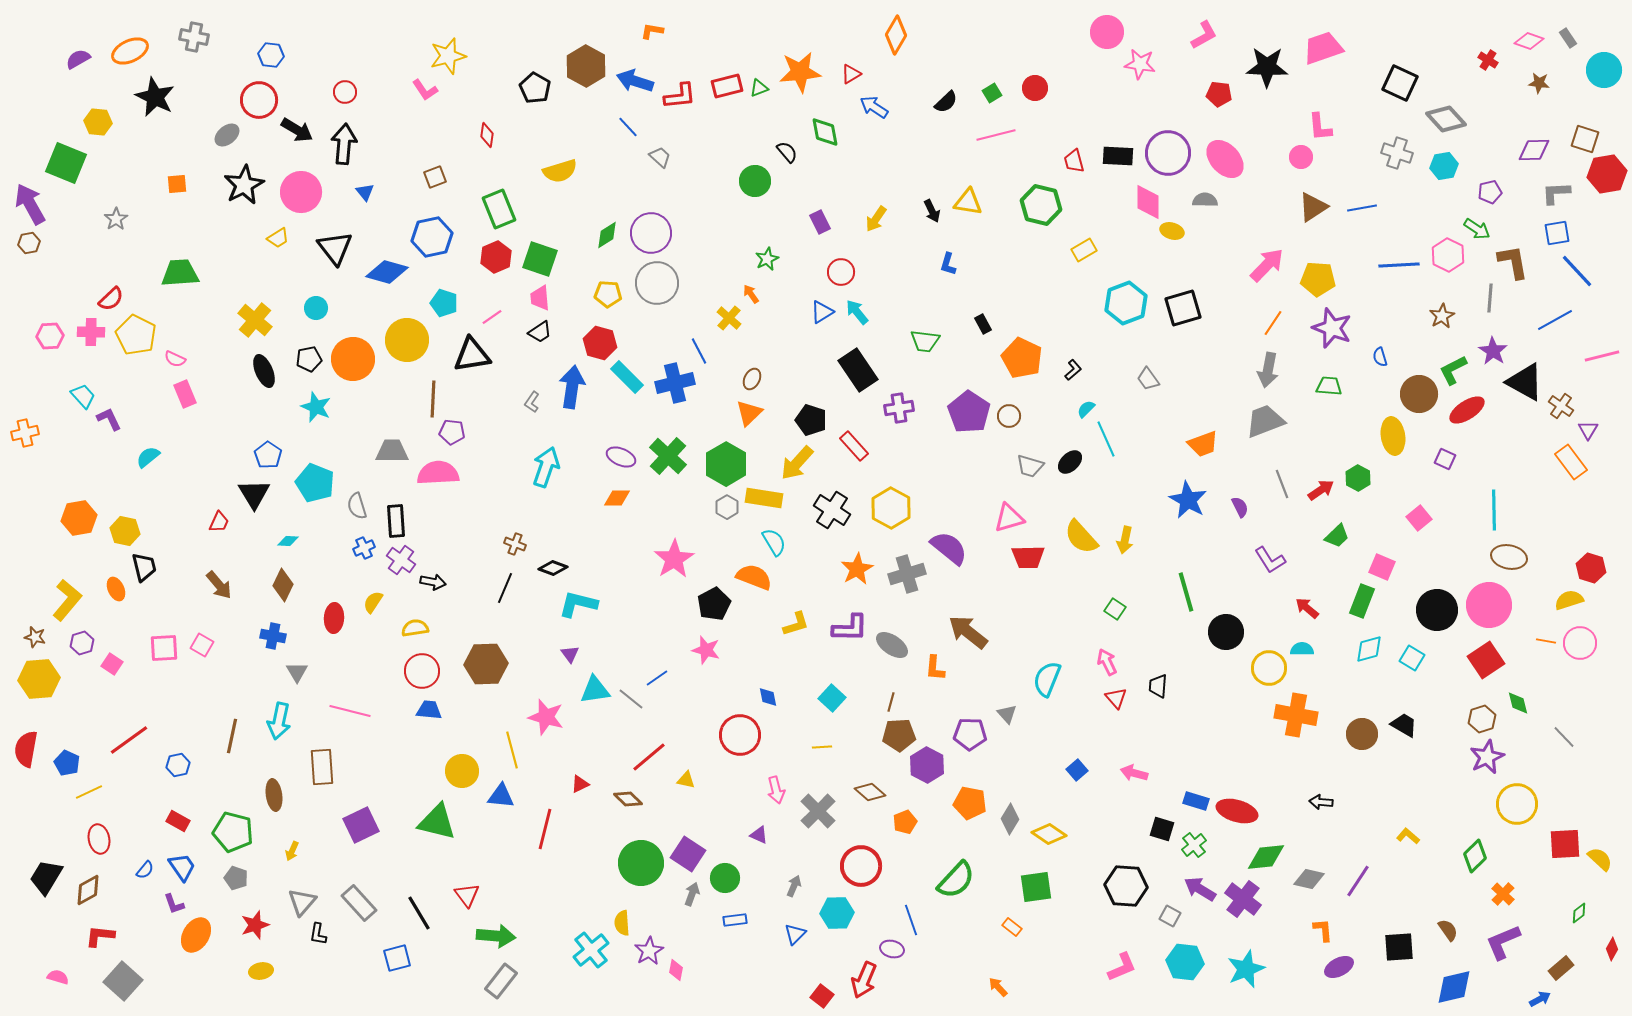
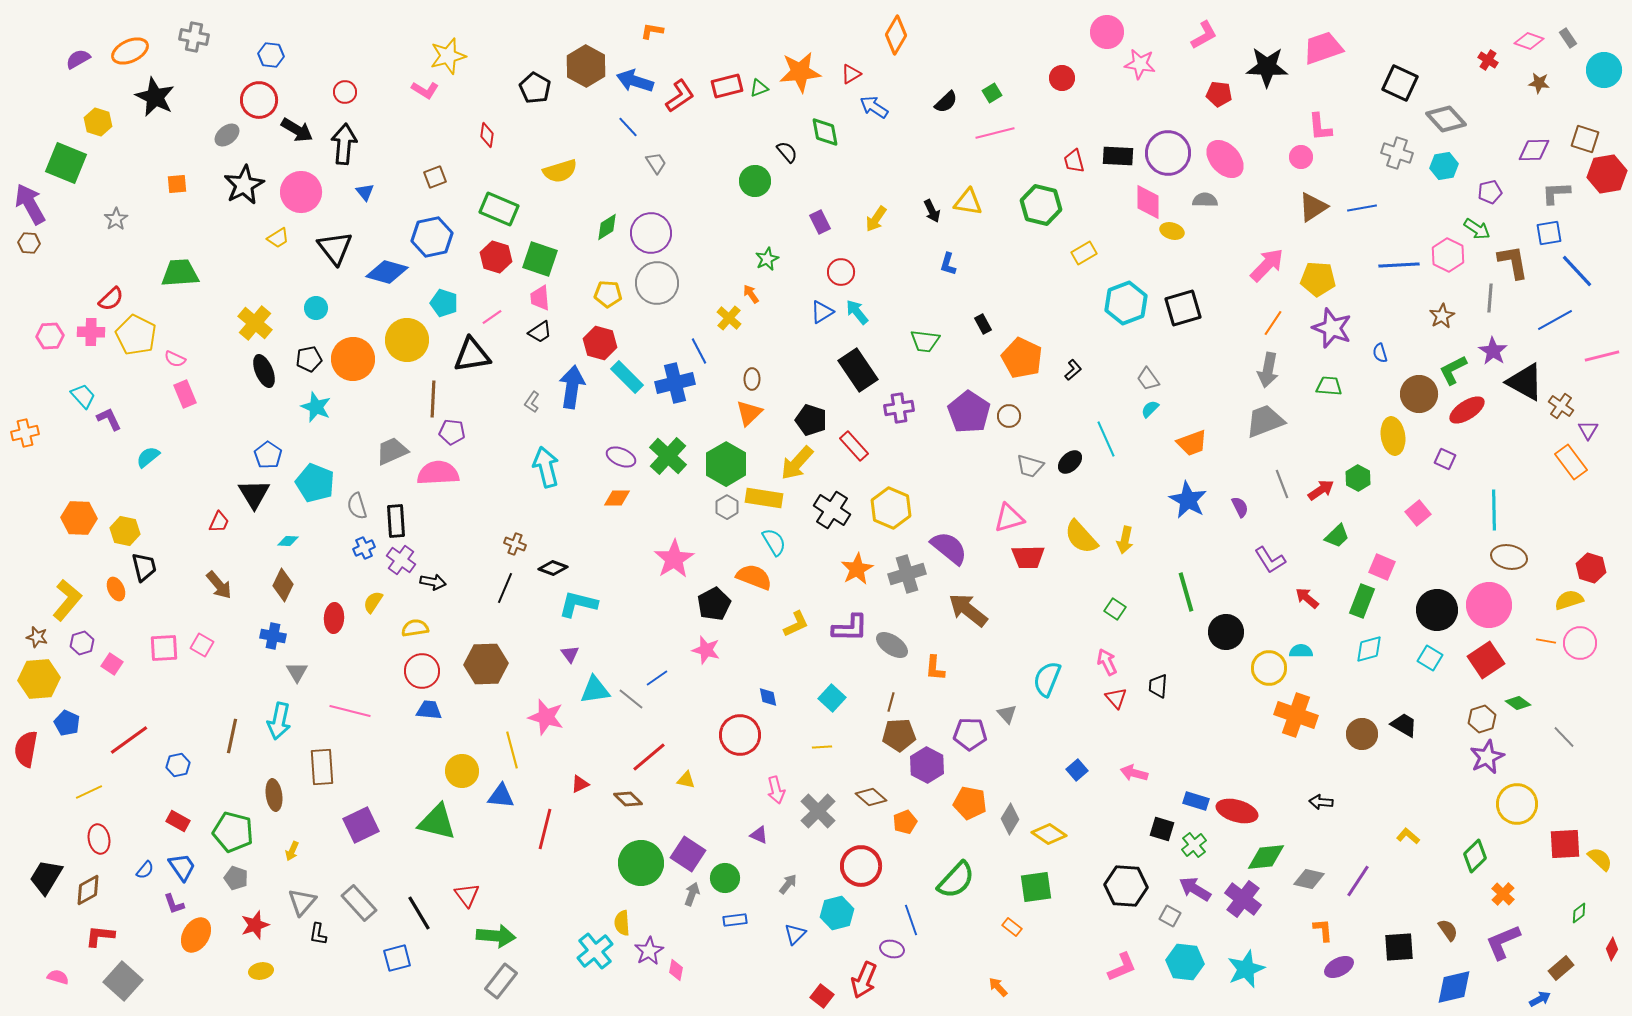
red circle at (1035, 88): moved 27 px right, 10 px up
pink L-shape at (425, 90): rotated 24 degrees counterclockwise
red L-shape at (680, 96): rotated 28 degrees counterclockwise
yellow hexagon at (98, 122): rotated 12 degrees clockwise
pink line at (996, 135): moved 1 px left, 2 px up
gray trapezoid at (660, 157): moved 4 px left, 6 px down; rotated 15 degrees clockwise
green rectangle at (499, 209): rotated 45 degrees counterclockwise
blue square at (1557, 233): moved 8 px left
green diamond at (607, 235): moved 8 px up
brown hexagon at (29, 243): rotated 15 degrees clockwise
yellow rectangle at (1084, 250): moved 3 px down
red hexagon at (496, 257): rotated 20 degrees counterclockwise
yellow cross at (255, 320): moved 3 px down
blue semicircle at (1380, 357): moved 4 px up
brown ellipse at (752, 379): rotated 25 degrees counterclockwise
cyan semicircle at (1086, 409): moved 64 px right
orange trapezoid at (1203, 444): moved 11 px left, 1 px up
gray trapezoid at (392, 451): rotated 24 degrees counterclockwise
cyan arrow at (546, 467): rotated 33 degrees counterclockwise
yellow hexagon at (891, 508): rotated 6 degrees counterclockwise
orange hexagon at (79, 518): rotated 12 degrees clockwise
pink square at (1419, 518): moved 1 px left, 5 px up
red arrow at (1307, 608): moved 10 px up
yellow L-shape at (796, 624): rotated 8 degrees counterclockwise
brown arrow at (968, 632): moved 22 px up
brown star at (35, 637): moved 2 px right
cyan semicircle at (1302, 649): moved 1 px left, 2 px down
cyan square at (1412, 658): moved 18 px right
green diamond at (1518, 703): rotated 40 degrees counterclockwise
orange cross at (1296, 715): rotated 9 degrees clockwise
blue pentagon at (67, 763): moved 40 px up
brown diamond at (870, 792): moved 1 px right, 5 px down
gray arrow at (794, 886): moved 6 px left, 2 px up; rotated 15 degrees clockwise
purple arrow at (1200, 889): moved 5 px left
cyan hexagon at (837, 913): rotated 12 degrees counterclockwise
cyan cross at (591, 950): moved 4 px right, 1 px down
